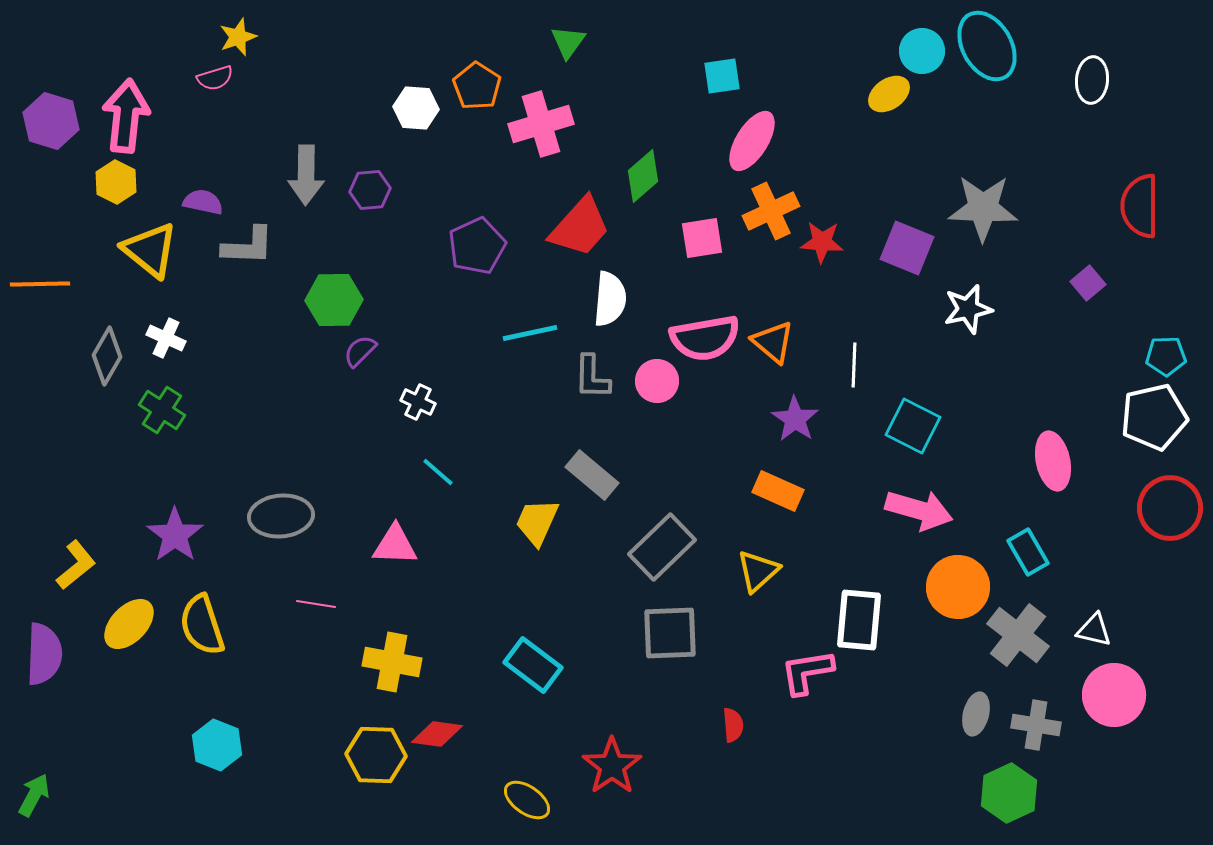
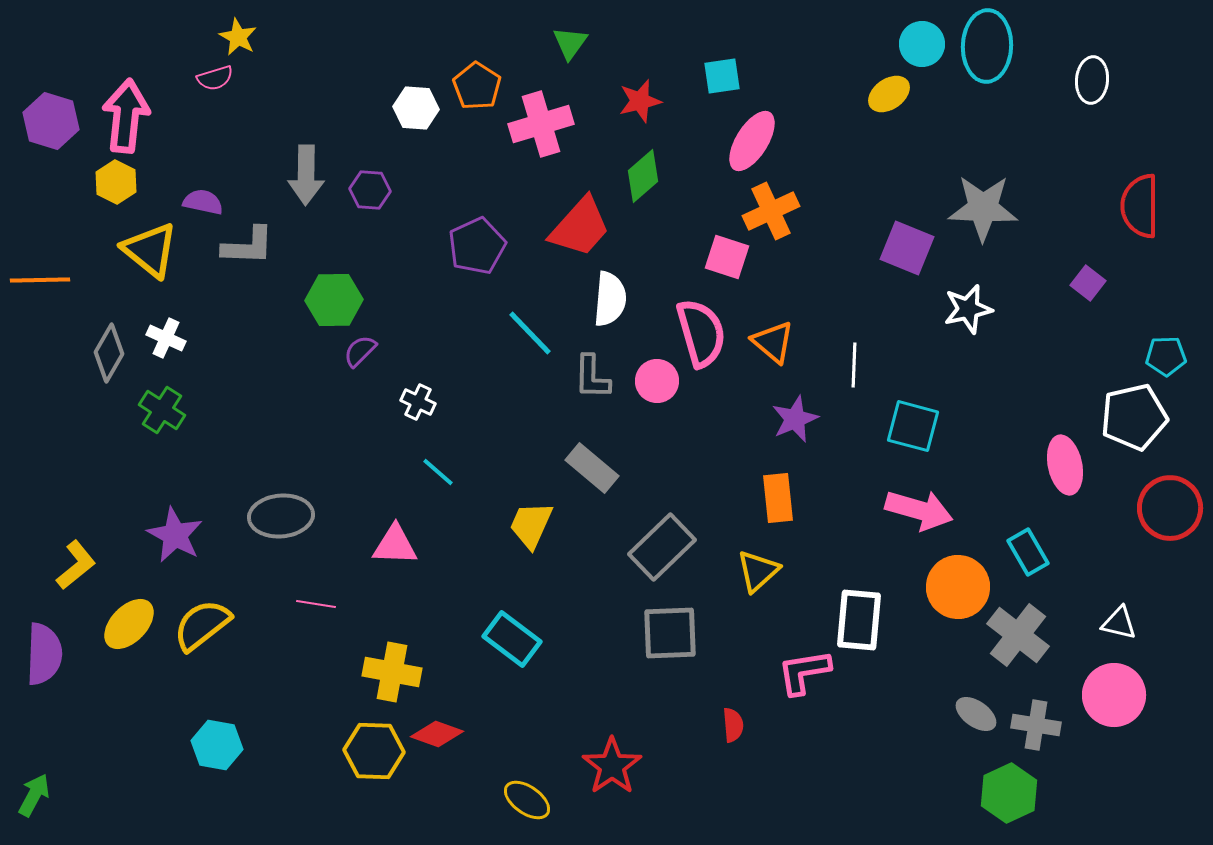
yellow star at (238, 37): rotated 24 degrees counterclockwise
green triangle at (568, 42): moved 2 px right, 1 px down
cyan ellipse at (987, 46): rotated 32 degrees clockwise
cyan circle at (922, 51): moved 7 px up
purple hexagon at (370, 190): rotated 9 degrees clockwise
pink square at (702, 238): moved 25 px right, 19 px down; rotated 27 degrees clockwise
red star at (822, 242): moved 182 px left, 141 px up; rotated 18 degrees counterclockwise
purple square at (1088, 283): rotated 12 degrees counterclockwise
orange line at (40, 284): moved 4 px up
cyan line at (530, 333): rotated 58 degrees clockwise
pink semicircle at (705, 338): moved 4 px left, 5 px up; rotated 96 degrees counterclockwise
gray diamond at (107, 356): moved 2 px right, 3 px up
white pentagon at (1154, 417): moved 20 px left
purple star at (795, 419): rotated 15 degrees clockwise
cyan square at (913, 426): rotated 12 degrees counterclockwise
pink ellipse at (1053, 461): moved 12 px right, 4 px down
gray rectangle at (592, 475): moved 7 px up
orange rectangle at (778, 491): moved 7 px down; rotated 60 degrees clockwise
yellow trapezoid at (537, 522): moved 6 px left, 3 px down
purple star at (175, 535): rotated 8 degrees counterclockwise
yellow semicircle at (202, 625): rotated 70 degrees clockwise
white triangle at (1094, 630): moved 25 px right, 7 px up
yellow cross at (392, 662): moved 10 px down
cyan rectangle at (533, 665): moved 21 px left, 26 px up
pink L-shape at (807, 672): moved 3 px left
gray ellipse at (976, 714): rotated 69 degrees counterclockwise
red diamond at (437, 734): rotated 12 degrees clockwise
cyan hexagon at (217, 745): rotated 12 degrees counterclockwise
yellow hexagon at (376, 755): moved 2 px left, 4 px up
